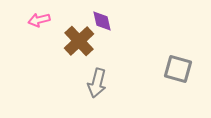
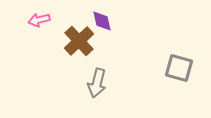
gray square: moved 1 px right, 1 px up
